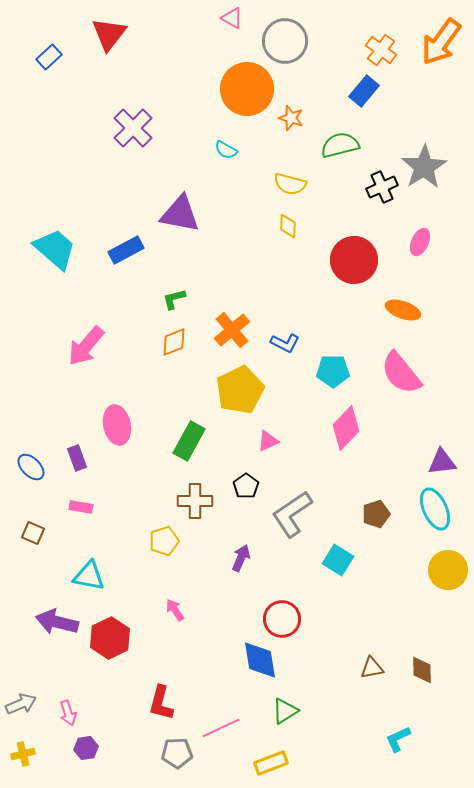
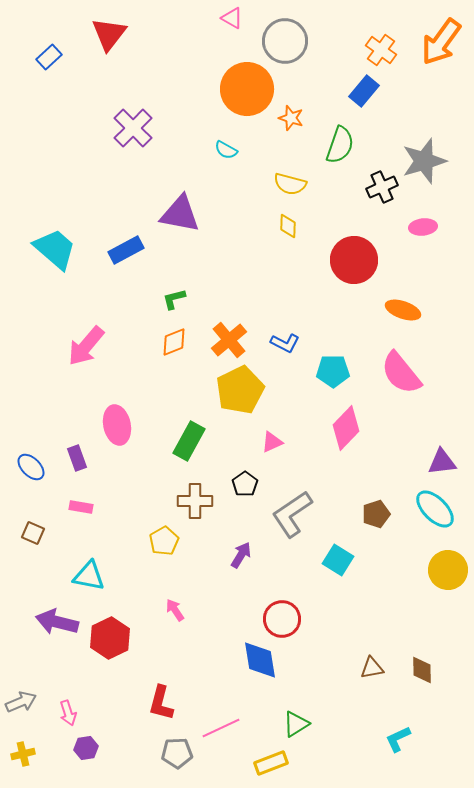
green semicircle at (340, 145): rotated 123 degrees clockwise
gray star at (424, 167): moved 6 px up; rotated 15 degrees clockwise
pink ellipse at (420, 242): moved 3 px right, 15 px up; rotated 60 degrees clockwise
orange cross at (232, 330): moved 3 px left, 10 px down
pink triangle at (268, 441): moved 4 px right, 1 px down
black pentagon at (246, 486): moved 1 px left, 2 px up
cyan ellipse at (435, 509): rotated 21 degrees counterclockwise
yellow pentagon at (164, 541): rotated 12 degrees counterclockwise
purple arrow at (241, 558): moved 3 px up; rotated 8 degrees clockwise
gray arrow at (21, 704): moved 2 px up
green triangle at (285, 711): moved 11 px right, 13 px down
